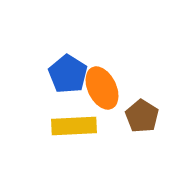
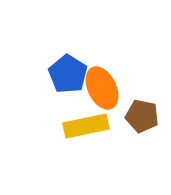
brown pentagon: rotated 20 degrees counterclockwise
yellow rectangle: moved 12 px right; rotated 9 degrees counterclockwise
